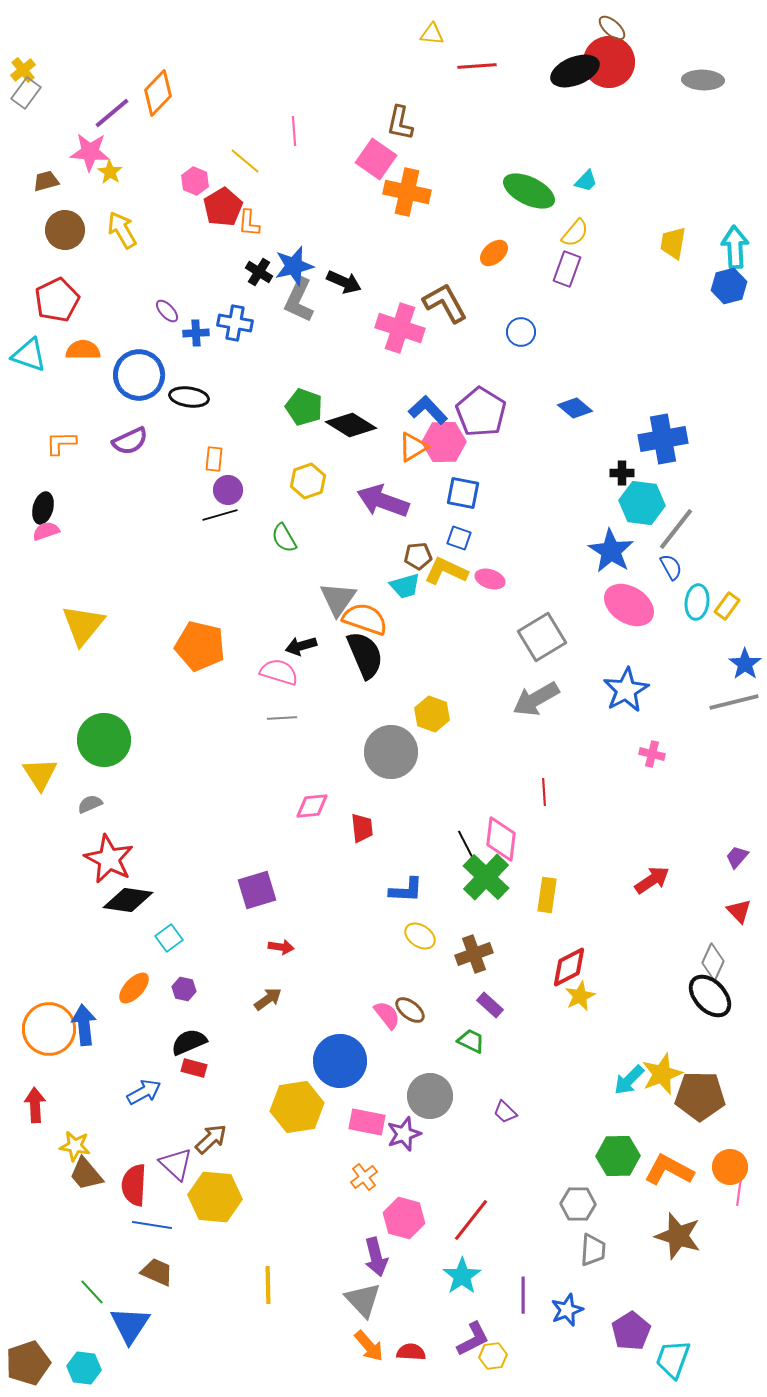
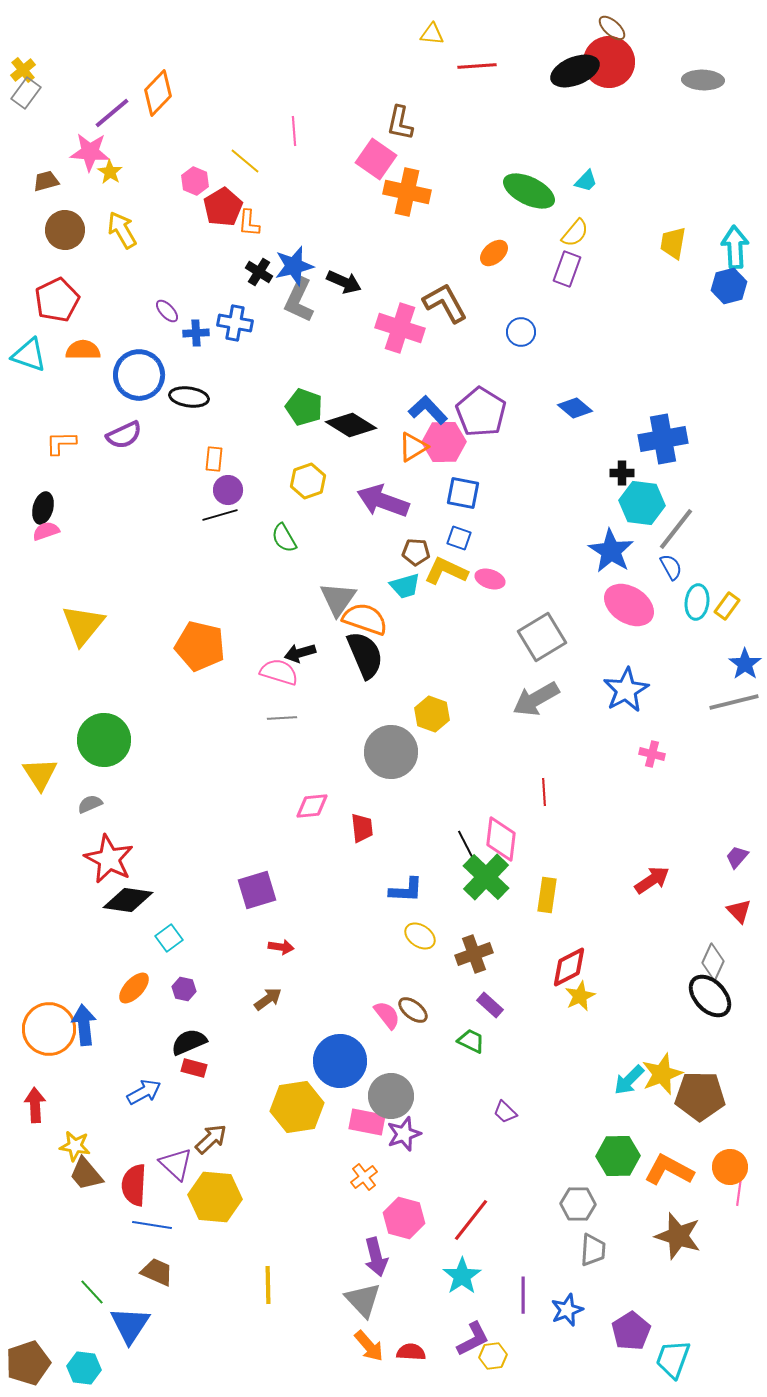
purple semicircle at (130, 441): moved 6 px left, 6 px up
brown pentagon at (418, 556): moved 2 px left, 4 px up; rotated 8 degrees clockwise
black arrow at (301, 646): moved 1 px left, 7 px down
brown ellipse at (410, 1010): moved 3 px right
gray circle at (430, 1096): moved 39 px left
